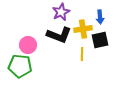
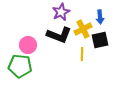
yellow cross: rotated 18 degrees counterclockwise
